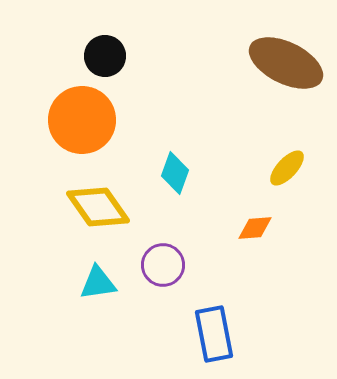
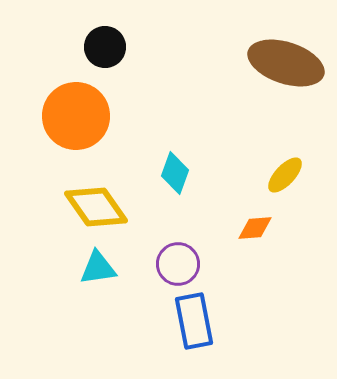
black circle: moved 9 px up
brown ellipse: rotated 8 degrees counterclockwise
orange circle: moved 6 px left, 4 px up
yellow ellipse: moved 2 px left, 7 px down
yellow diamond: moved 2 px left
purple circle: moved 15 px right, 1 px up
cyan triangle: moved 15 px up
blue rectangle: moved 20 px left, 13 px up
